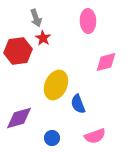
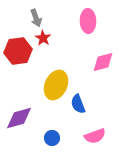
pink diamond: moved 3 px left
